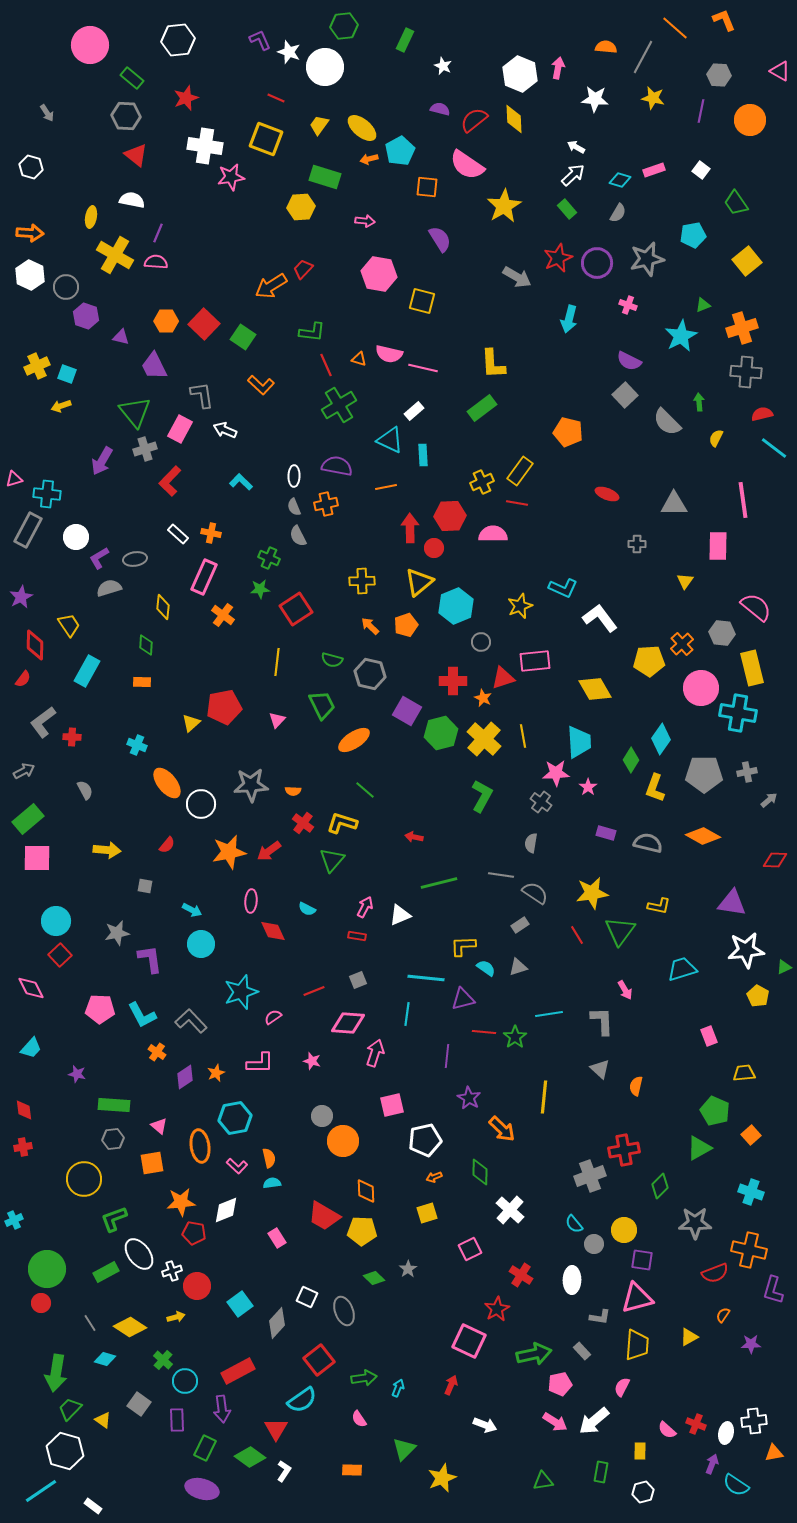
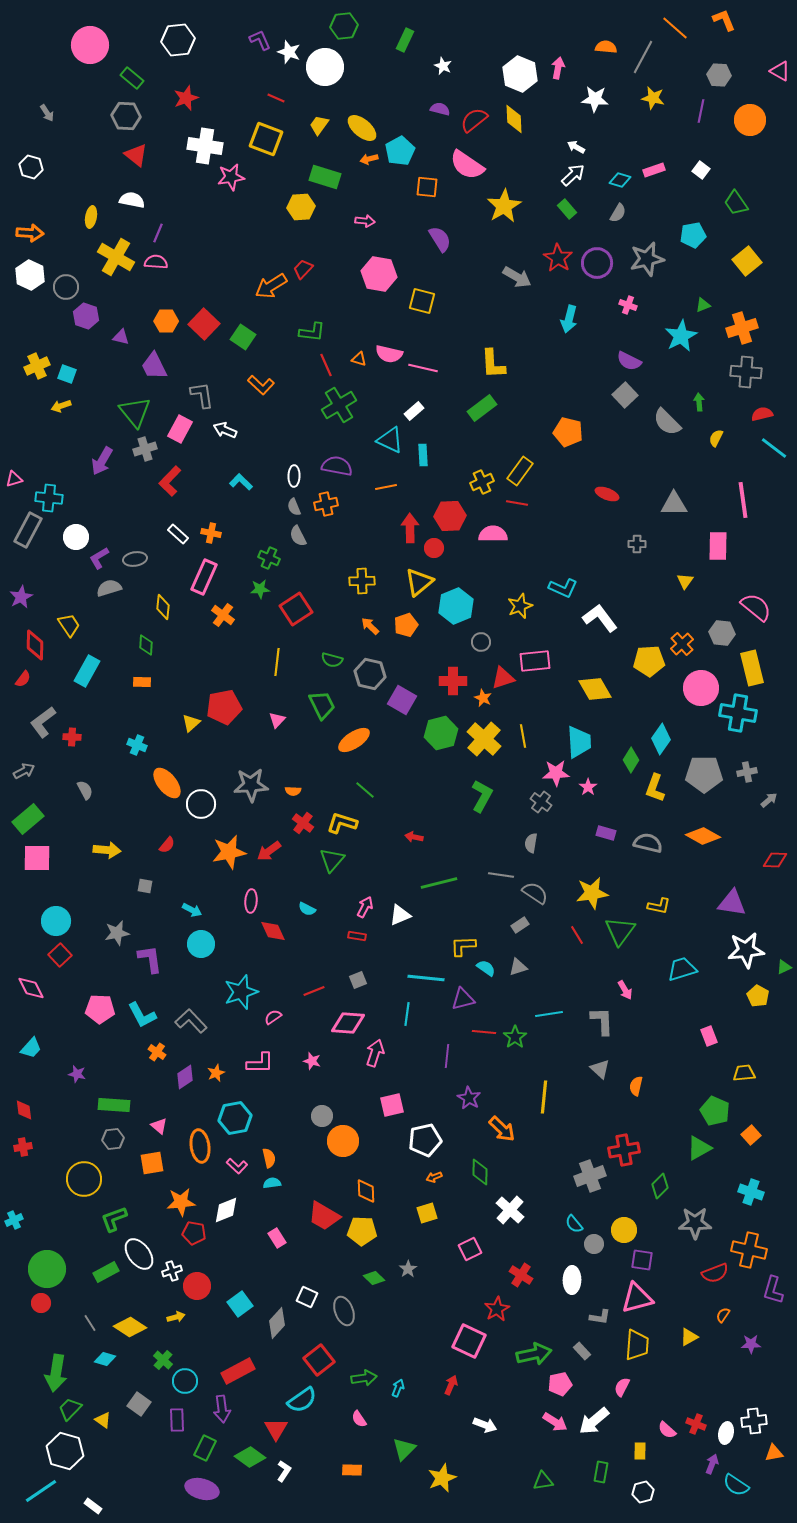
yellow cross at (115, 255): moved 1 px right, 2 px down
red star at (558, 258): rotated 16 degrees counterclockwise
cyan cross at (47, 494): moved 2 px right, 4 px down
purple square at (407, 711): moved 5 px left, 11 px up
